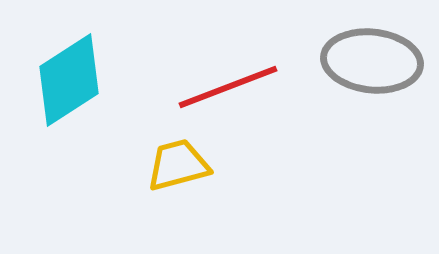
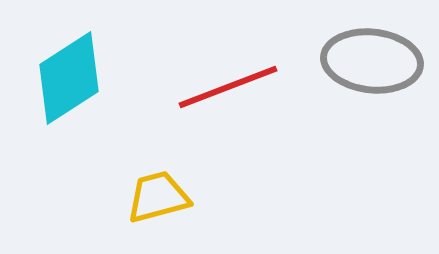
cyan diamond: moved 2 px up
yellow trapezoid: moved 20 px left, 32 px down
